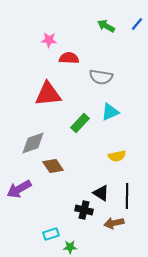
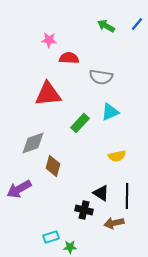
brown diamond: rotated 50 degrees clockwise
cyan rectangle: moved 3 px down
